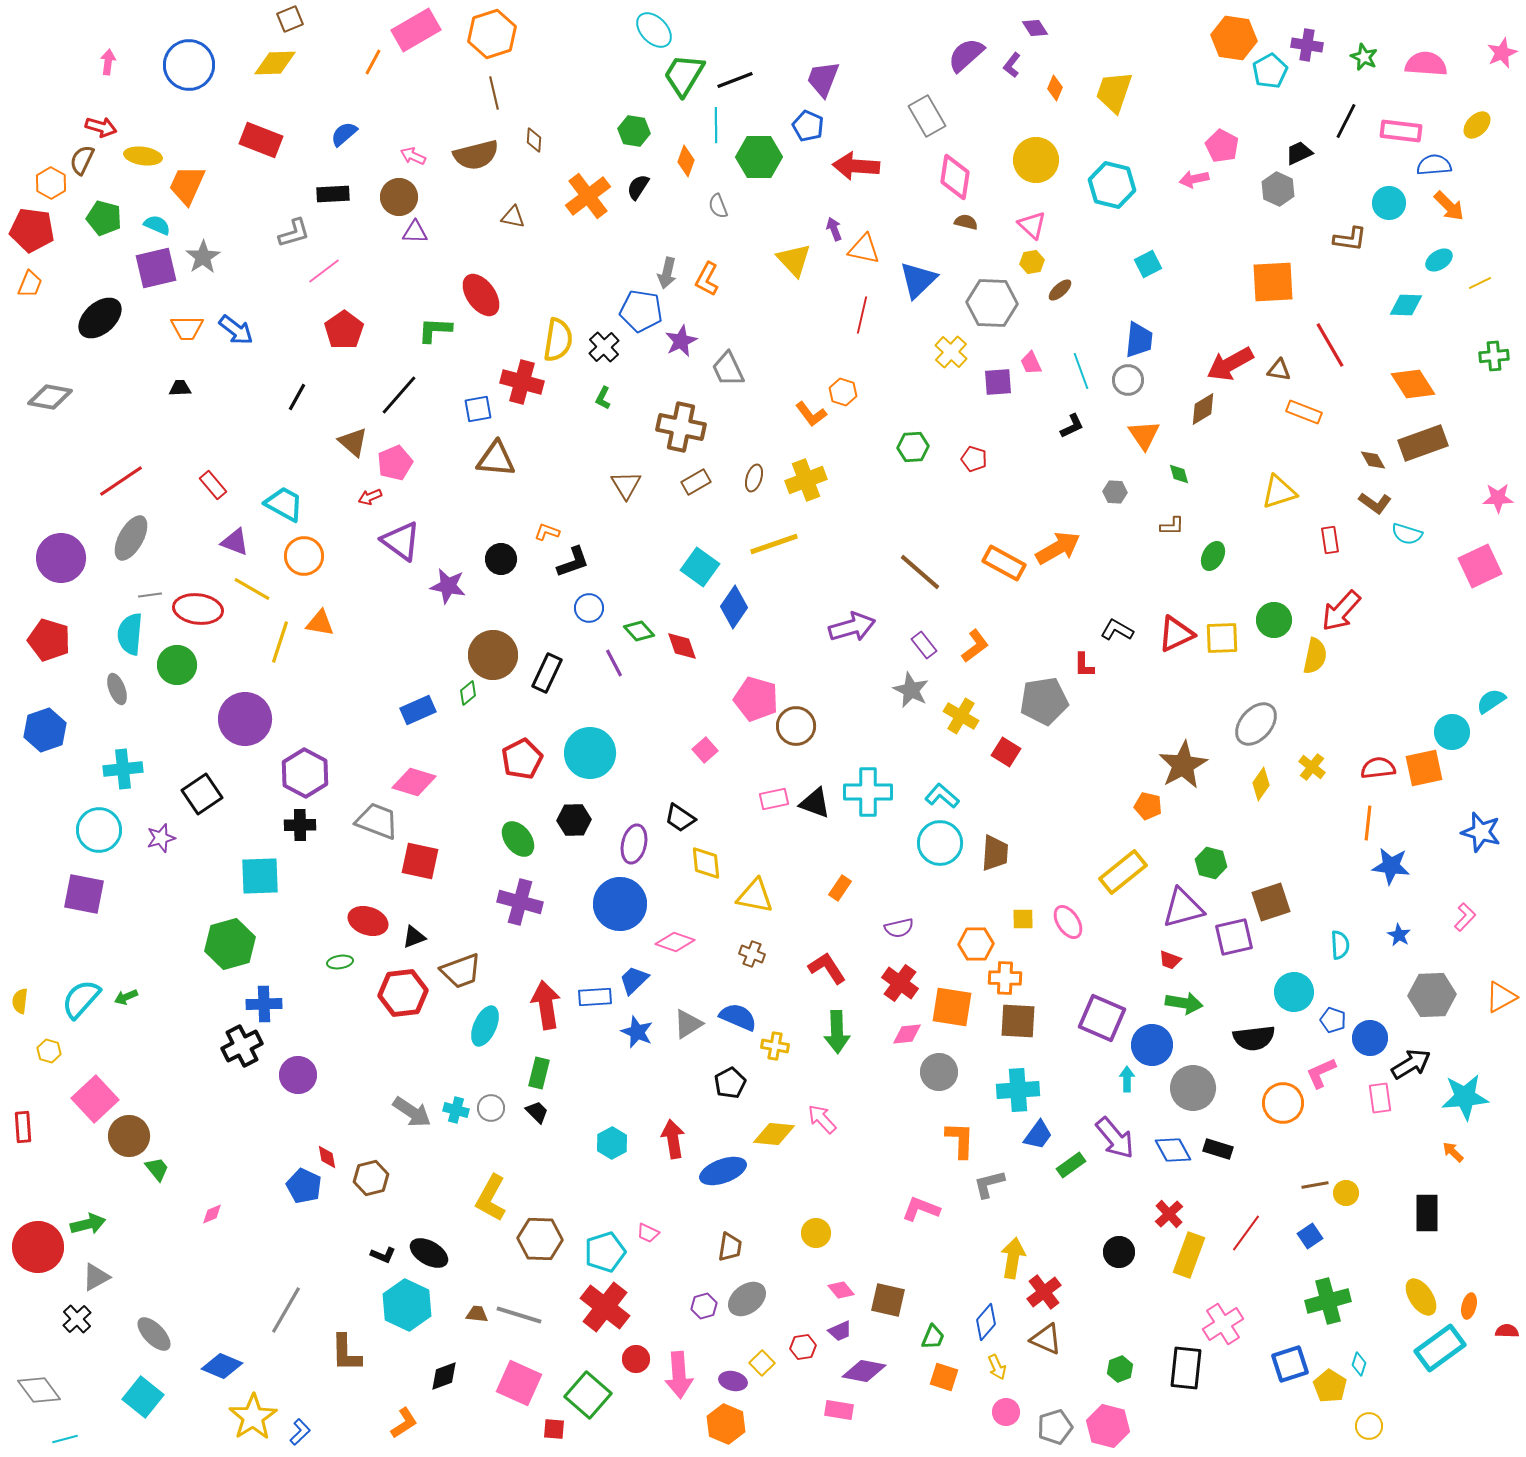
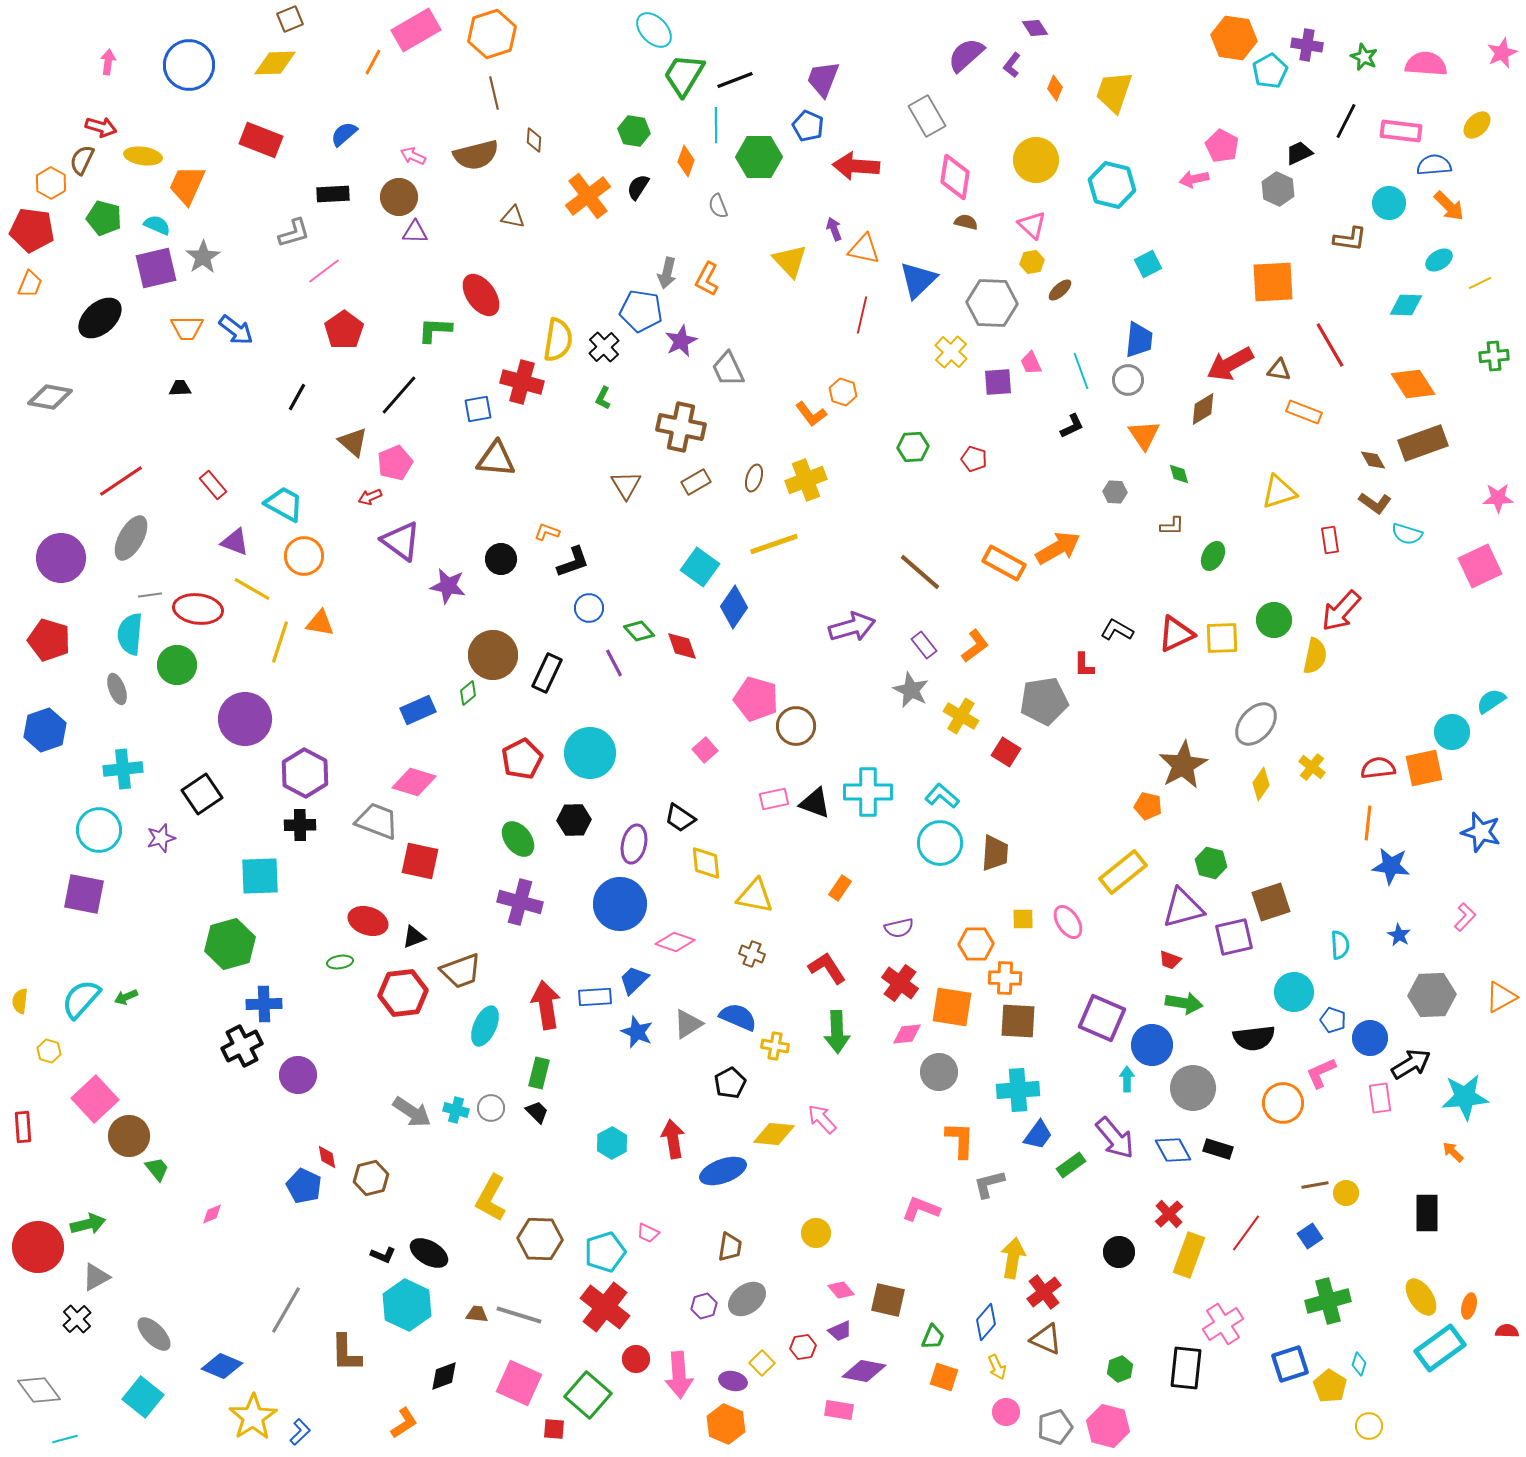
yellow triangle at (794, 260): moved 4 px left, 1 px down
